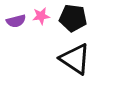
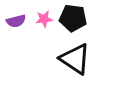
pink star: moved 3 px right, 3 px down
